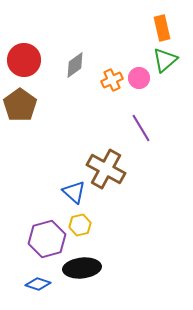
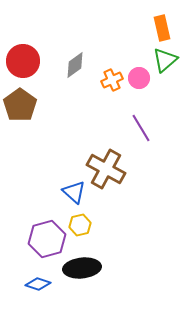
red circle: moved 1 px left, 1 px down
